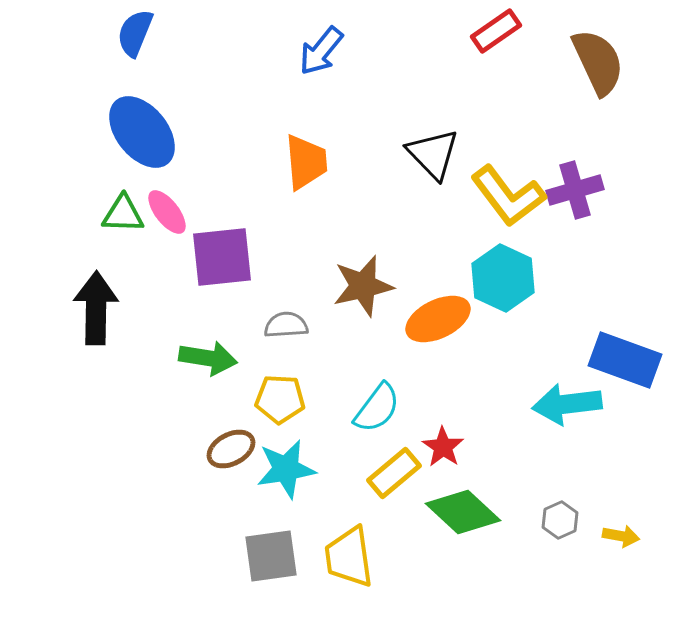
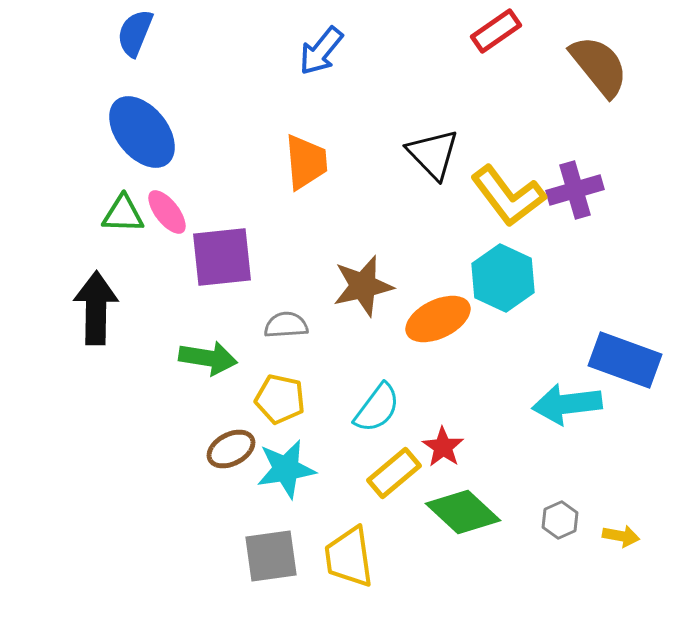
brown semicircle: moved 1 px right, 4 px down; rotated 14 degrees counterclockwise
yellow pentagon: rotated 9 degrees clockwise
